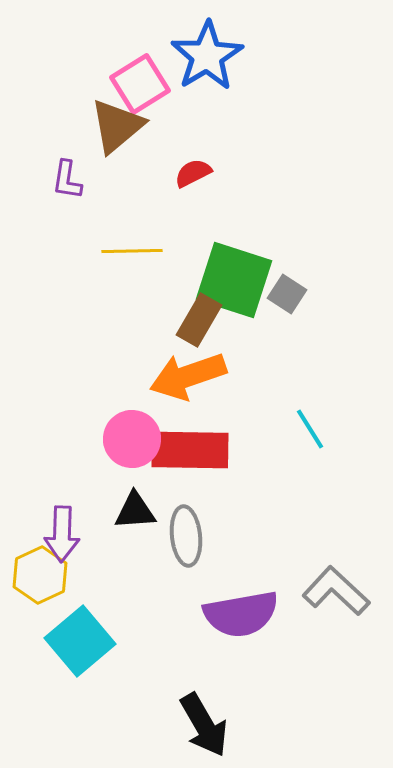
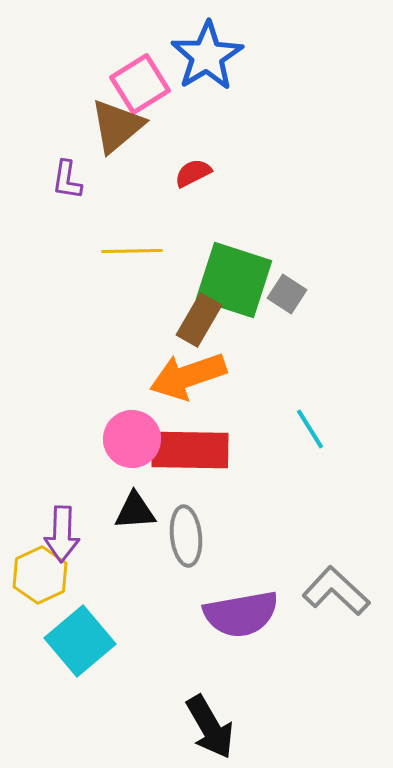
black arrow: moved 6 px right, 2 px down
